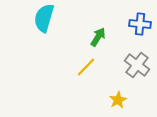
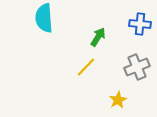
cyan semicircle: rotated 20 degrees counterclockwise
gray cross: moved 2 px down; rotated 30 degrees clockwise
